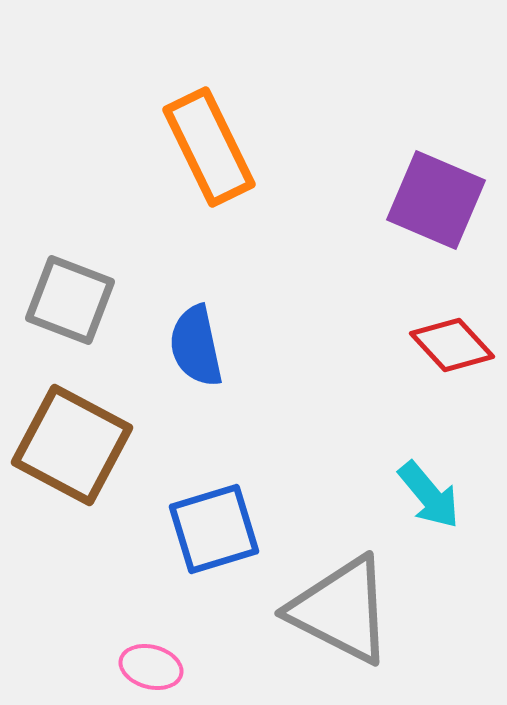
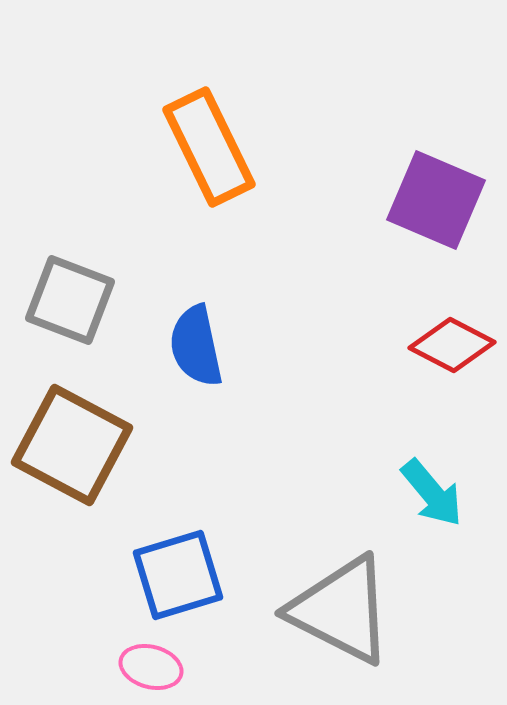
red diamond: rotated 20 degrees counterclockwise
cyan arrow: moved 3 px right, 2 px up
blue square: moved 36 px left, 46 px down
